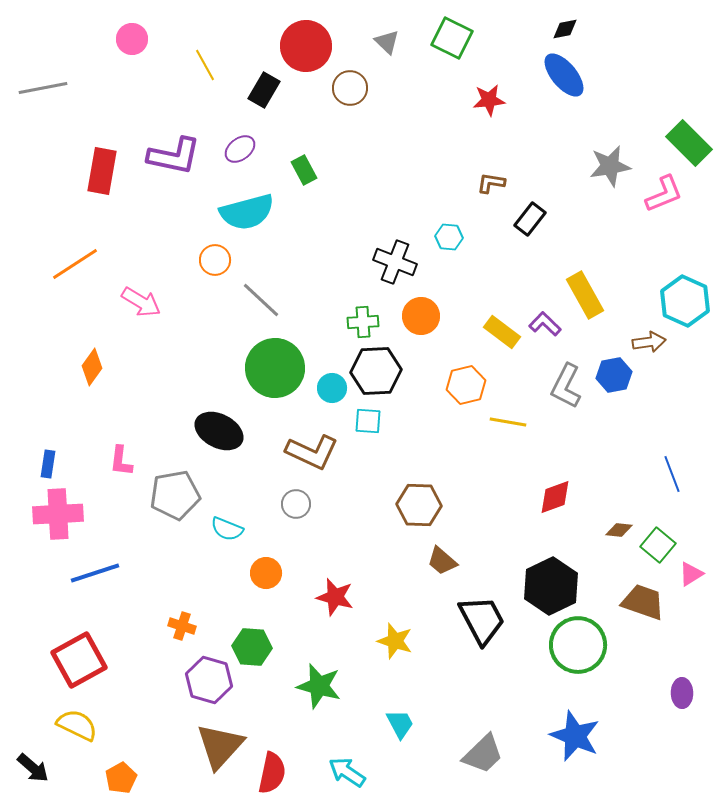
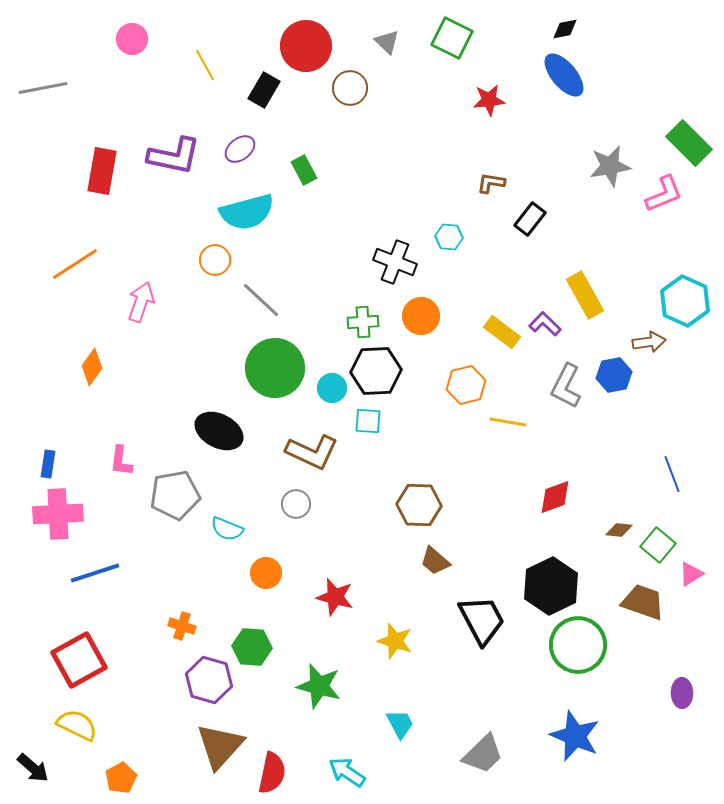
pink arrow at (141, 302): rotated 102 degrees counterclockwise
brown trapezoid at (442, 561): moved 7 px left
